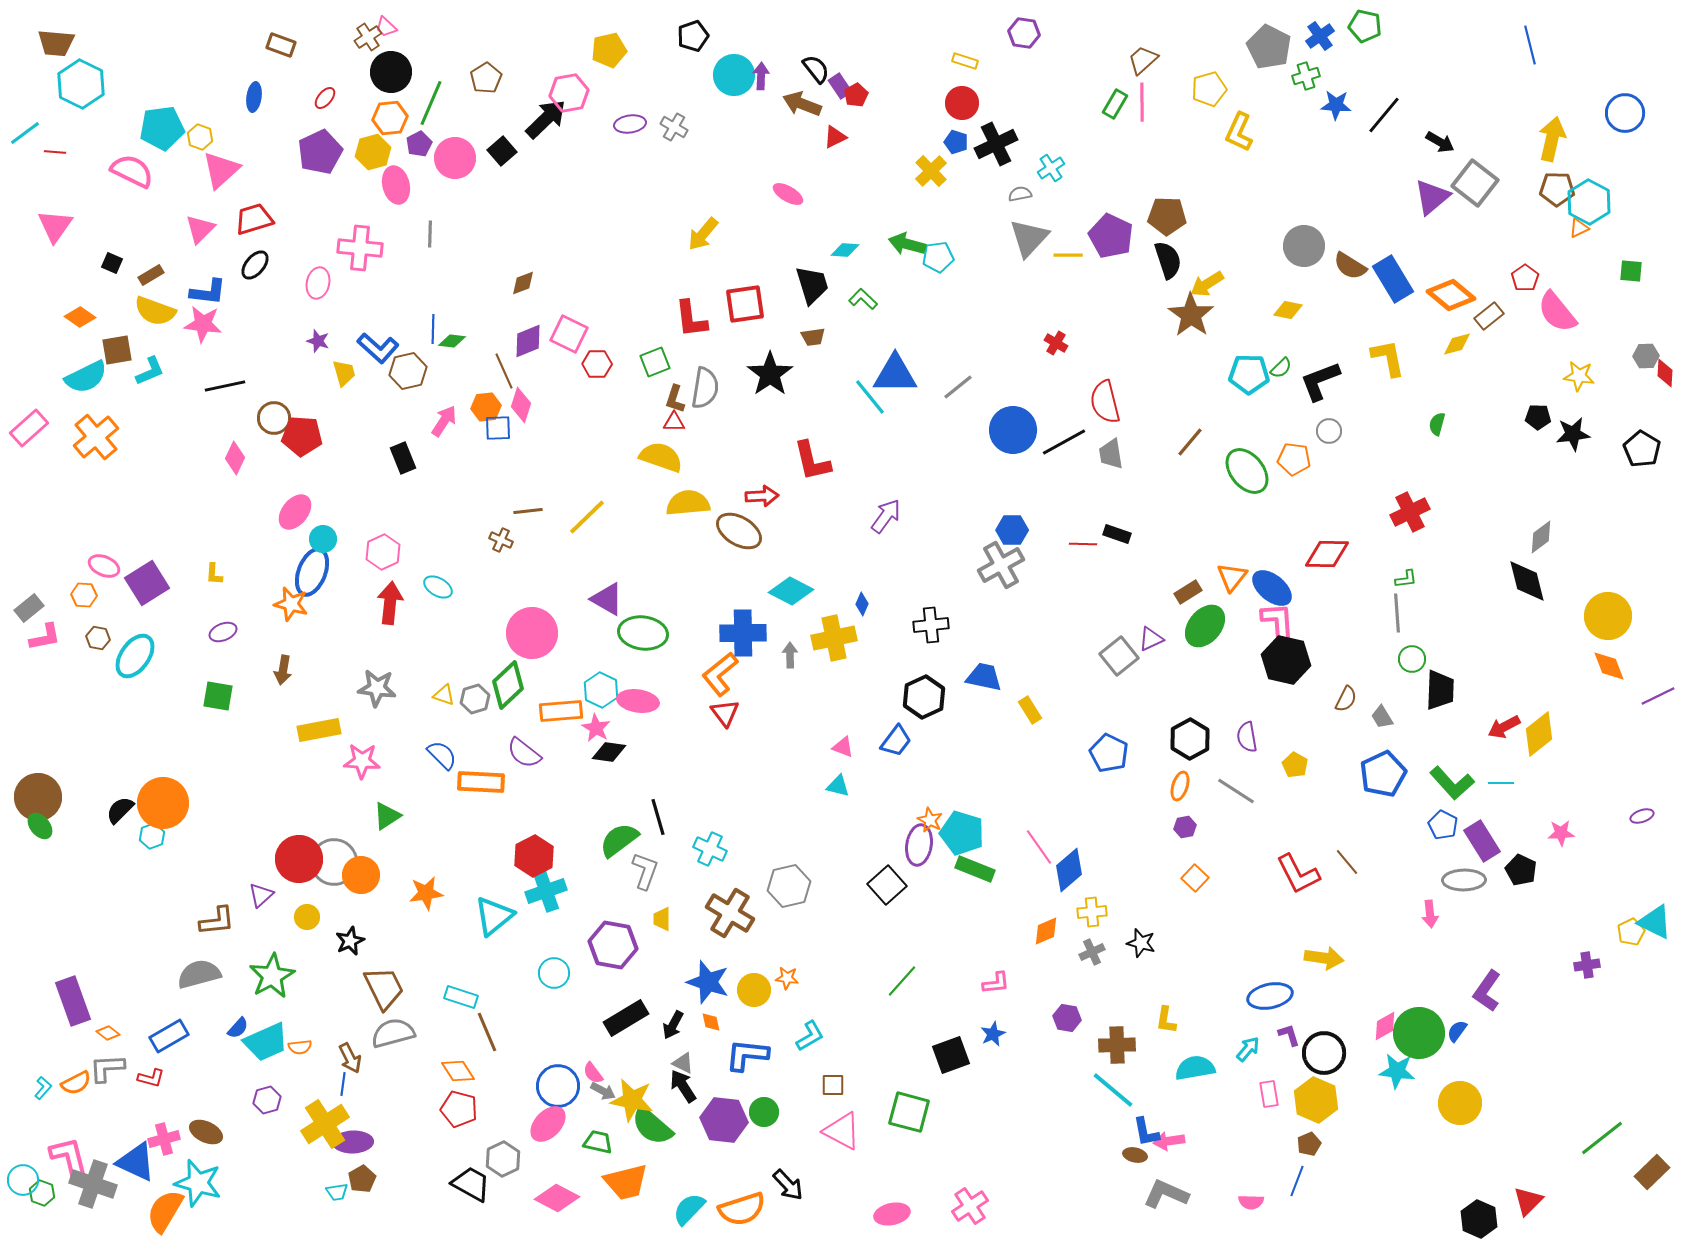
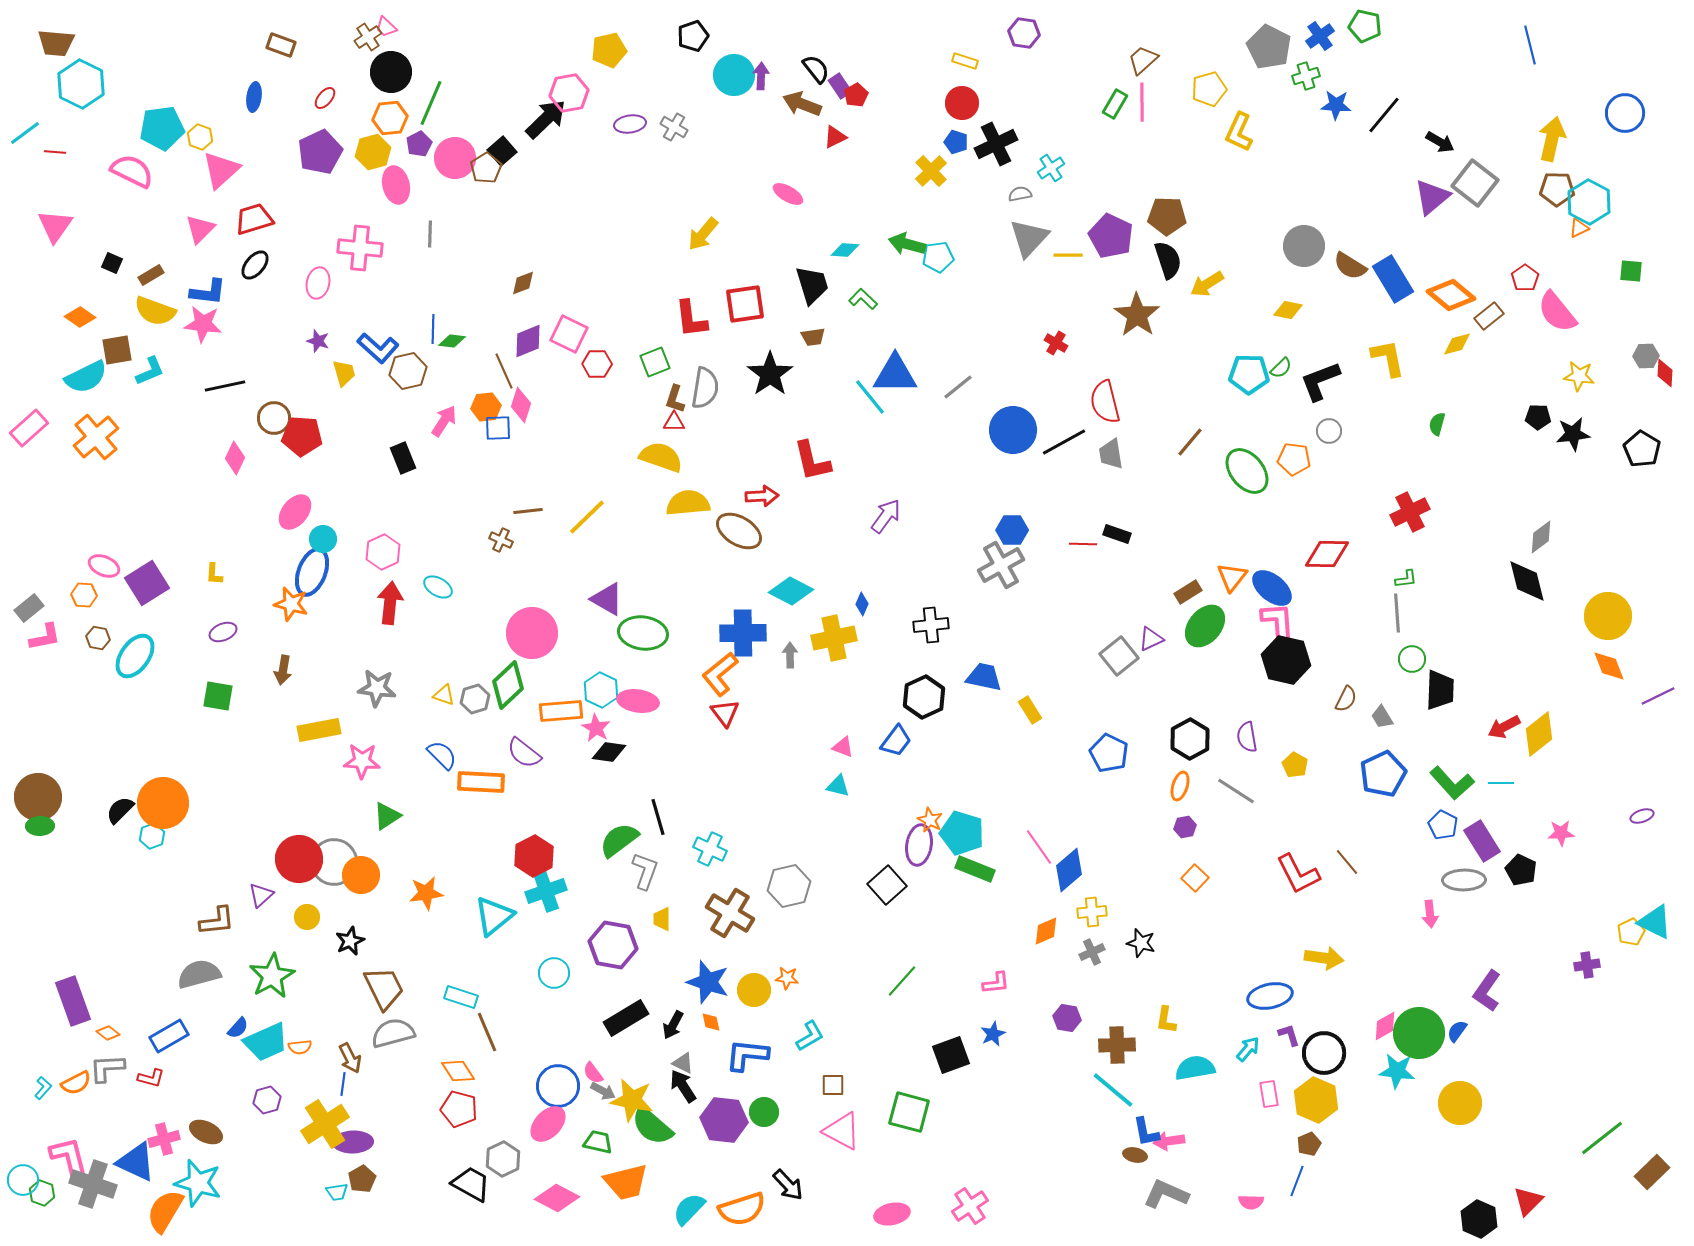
brown pentagon at (486, 78): moved 90 px down
brown star at (1191, 315): moved 54 px left
green ellipse at (40, 826): rotated 52 degrees counterclockwise
